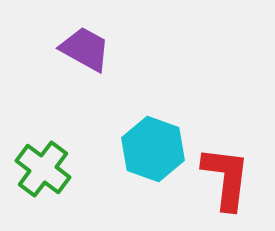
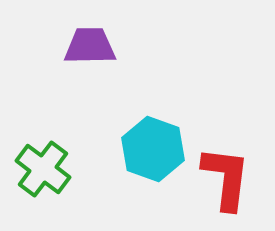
purple trapezoid: moved 5 px right, 3 px up; rotated 30 degrees counterclockwise
